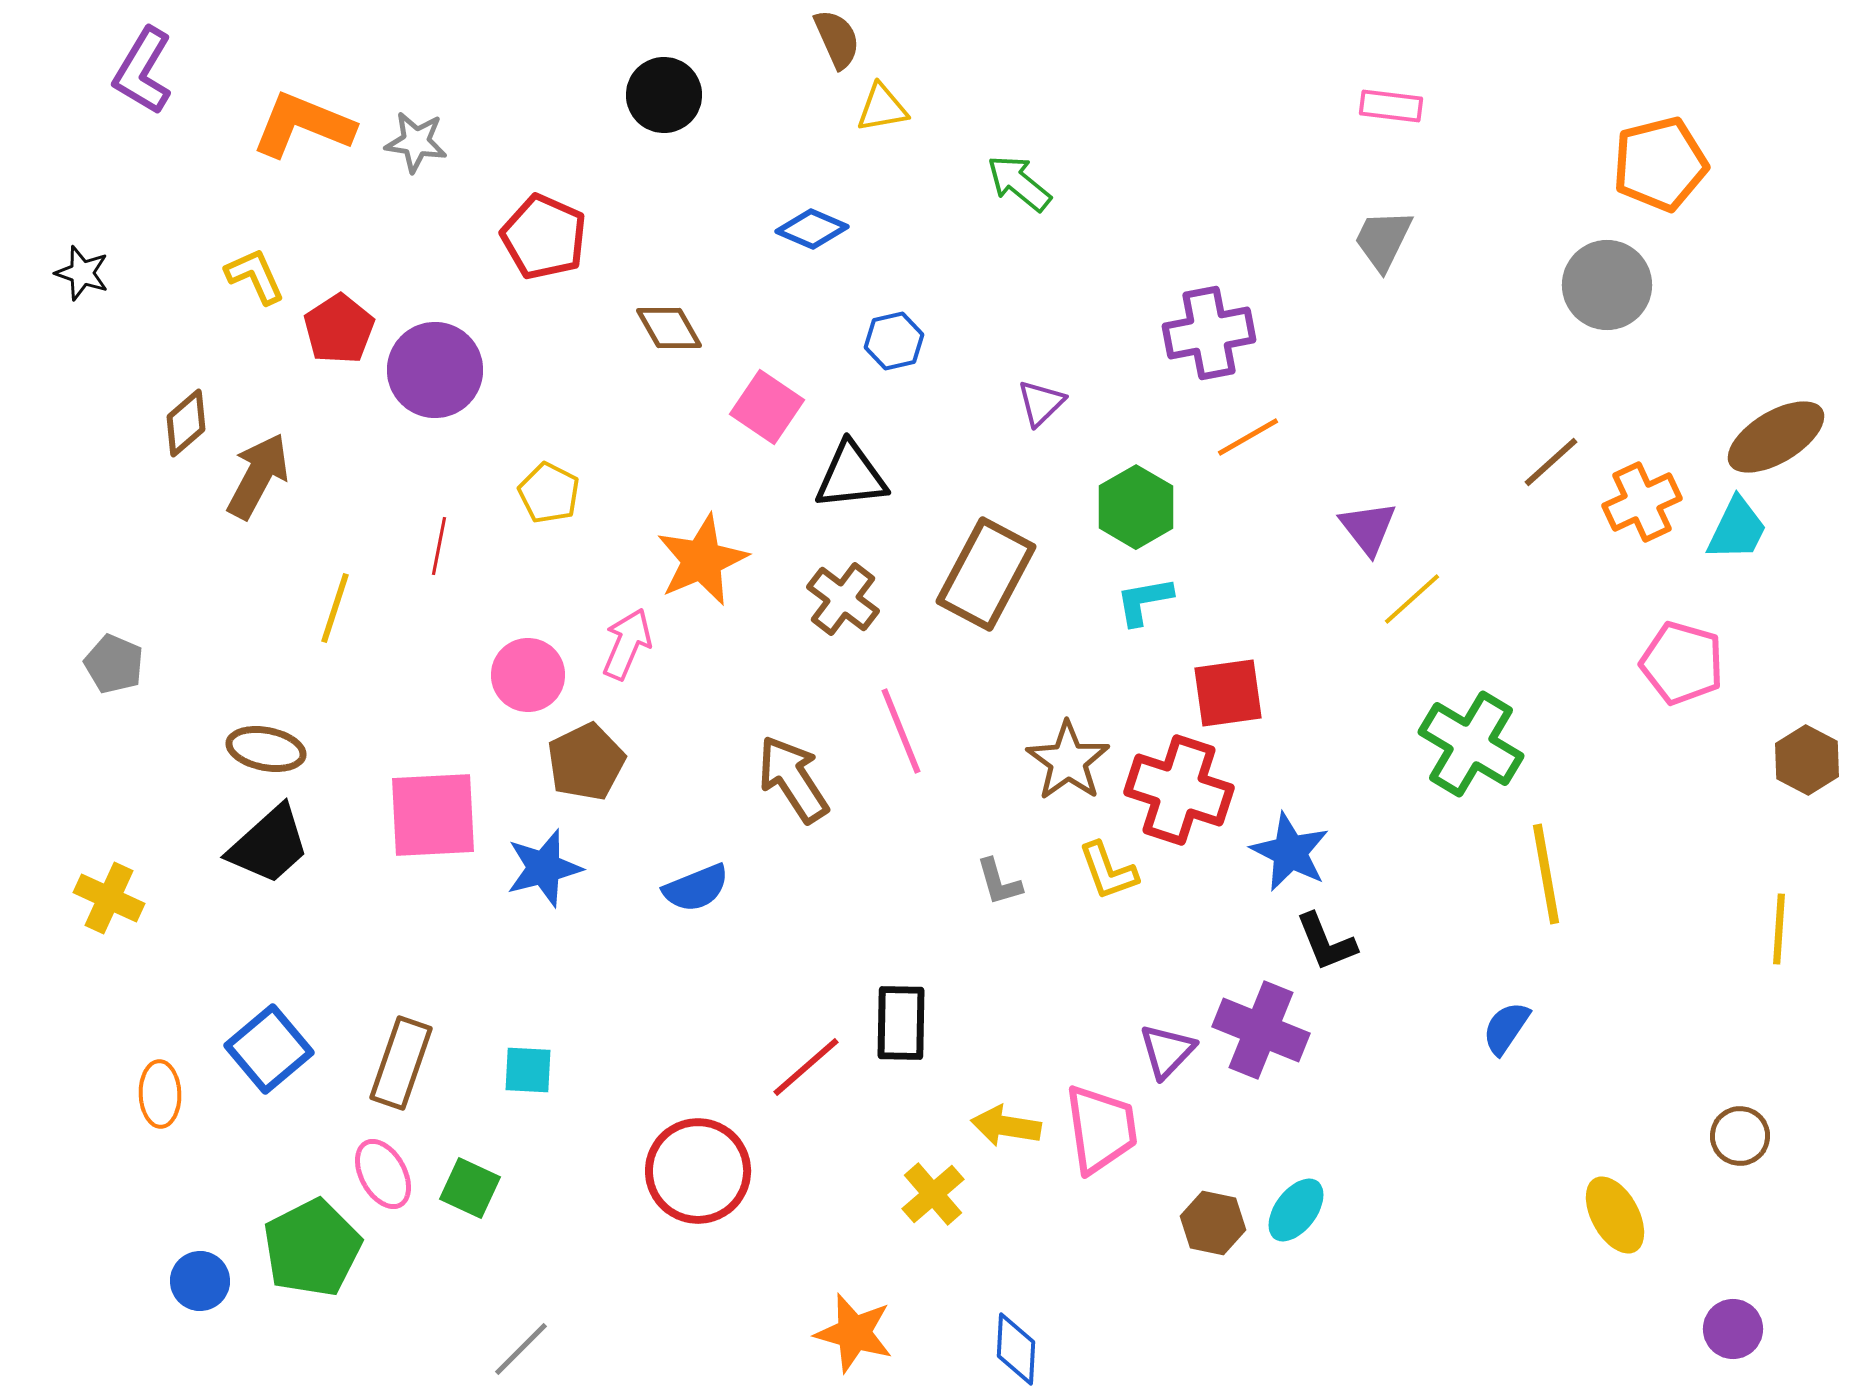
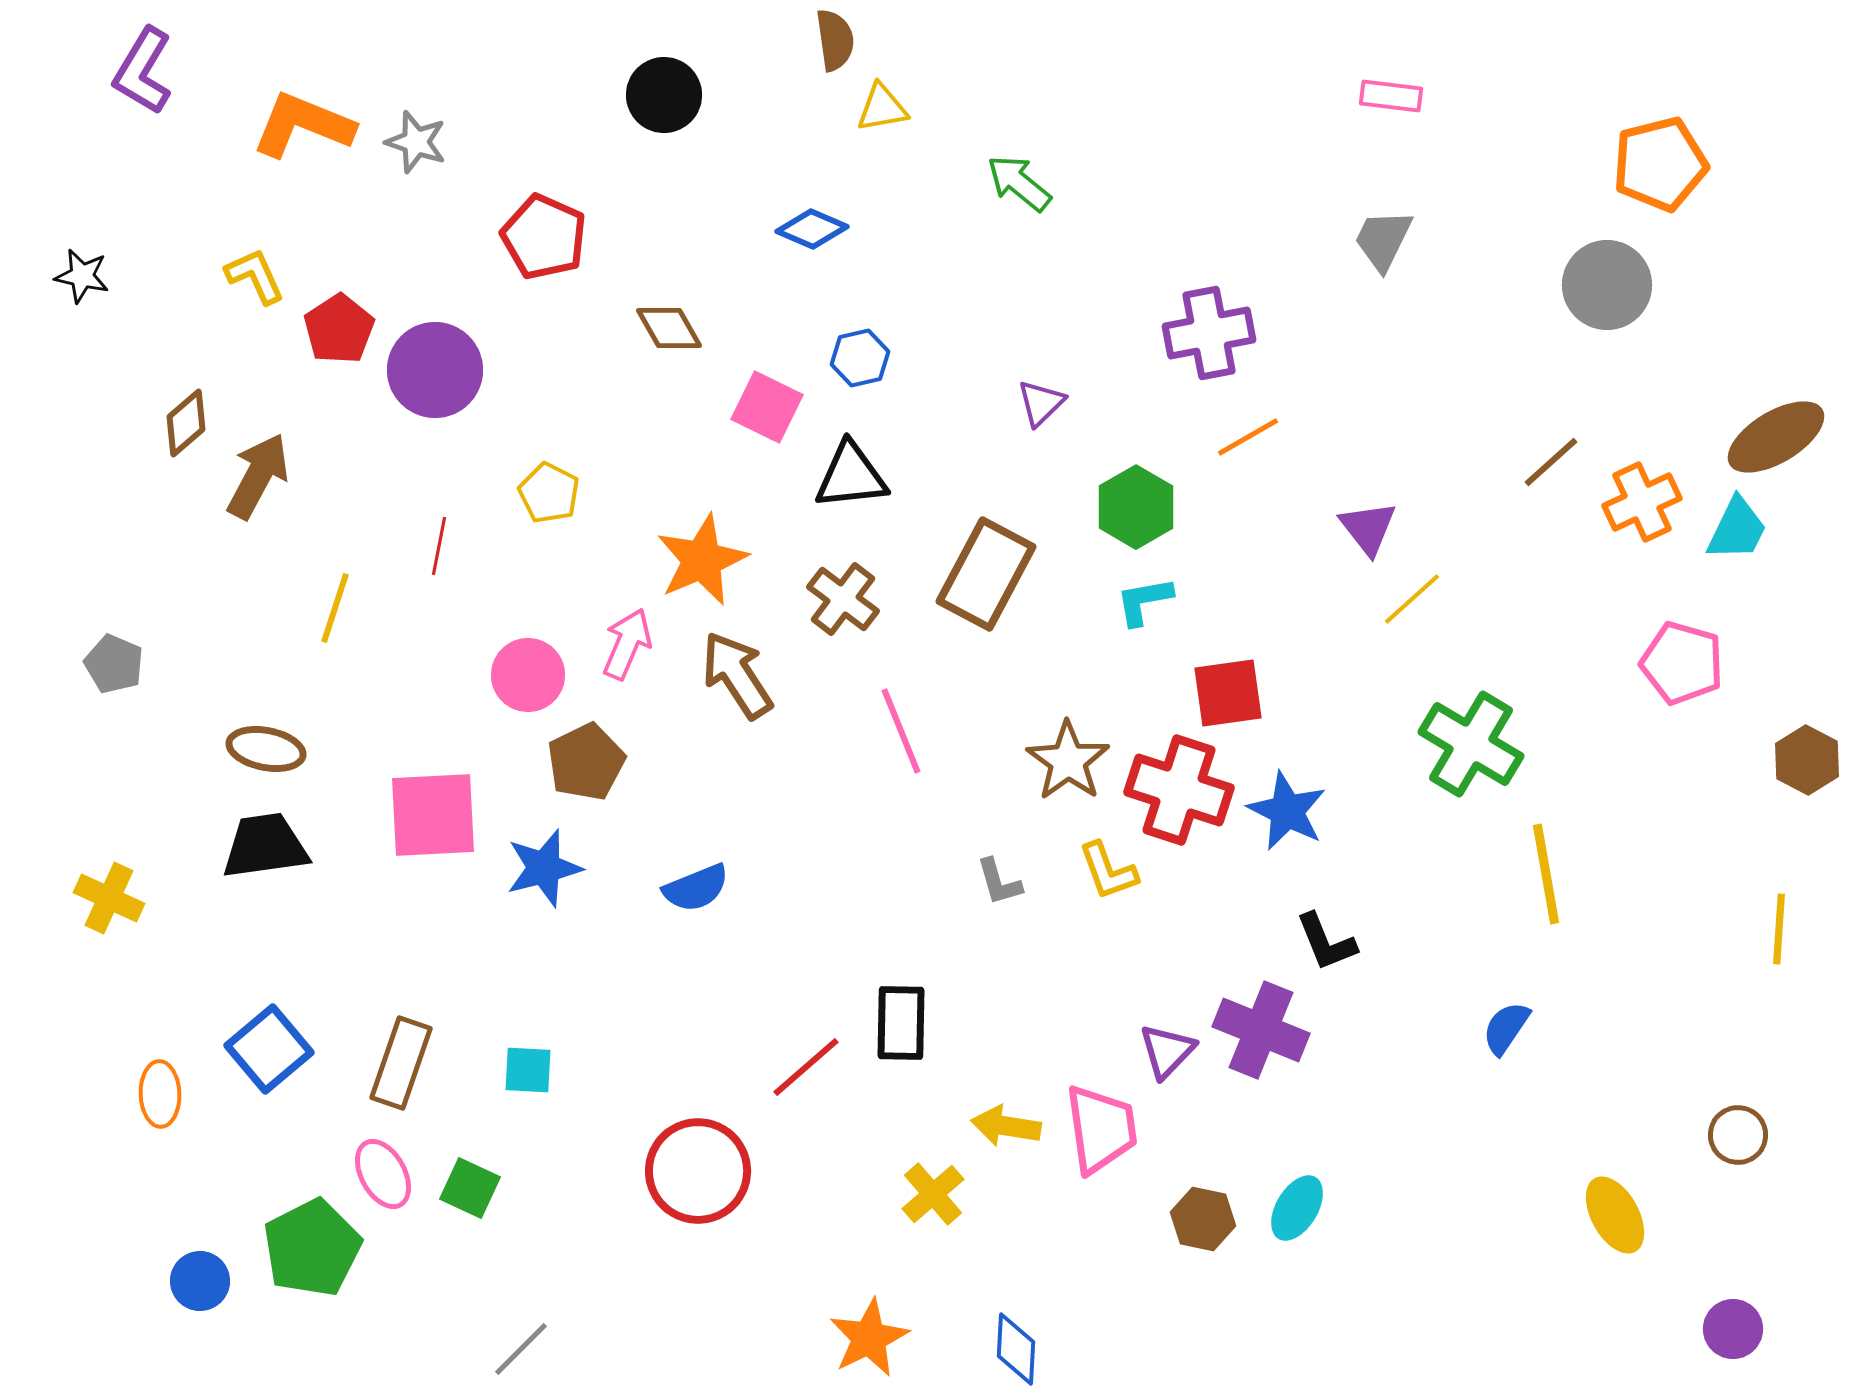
brown semicircle at (837, 39): moved 2 px left, 1 px down; rotated 16 degrees clockwise
pink rectangle at (1391, 106): moved 10 px up
gray star at (416, 142): rotated 10 degrees clockwise
black star at (82, 273): moved 3 px down; rotated 6 degrees counterclockwise
blue hexagon at (894, 341): moved 34 px left, 17 px down
pink square at (767, 407): rotated 8 degrees counterclockwise
brown arrow at (793, 779): moved 56 px left, 104 px up
black trapezoid at (269, 845): moved 4 px left, 1 px down; rotated 146 degrees counterclockwise
blue star at (1290, 852): moved 3 px left, 41 px up
brown circle at (1740, 1136): moved 2 px left, 1 px up
cyan ellipse at (1296, 1210): moved 1 px right, 2 px up; rotated 6 degrees counterclockwise
brown hexagon at (1213, 1223): moved 10 px left, 4 px up
orange star at (854, 1333): moved 15 px right, 5 px down; rotated 30 degrees clockwise
